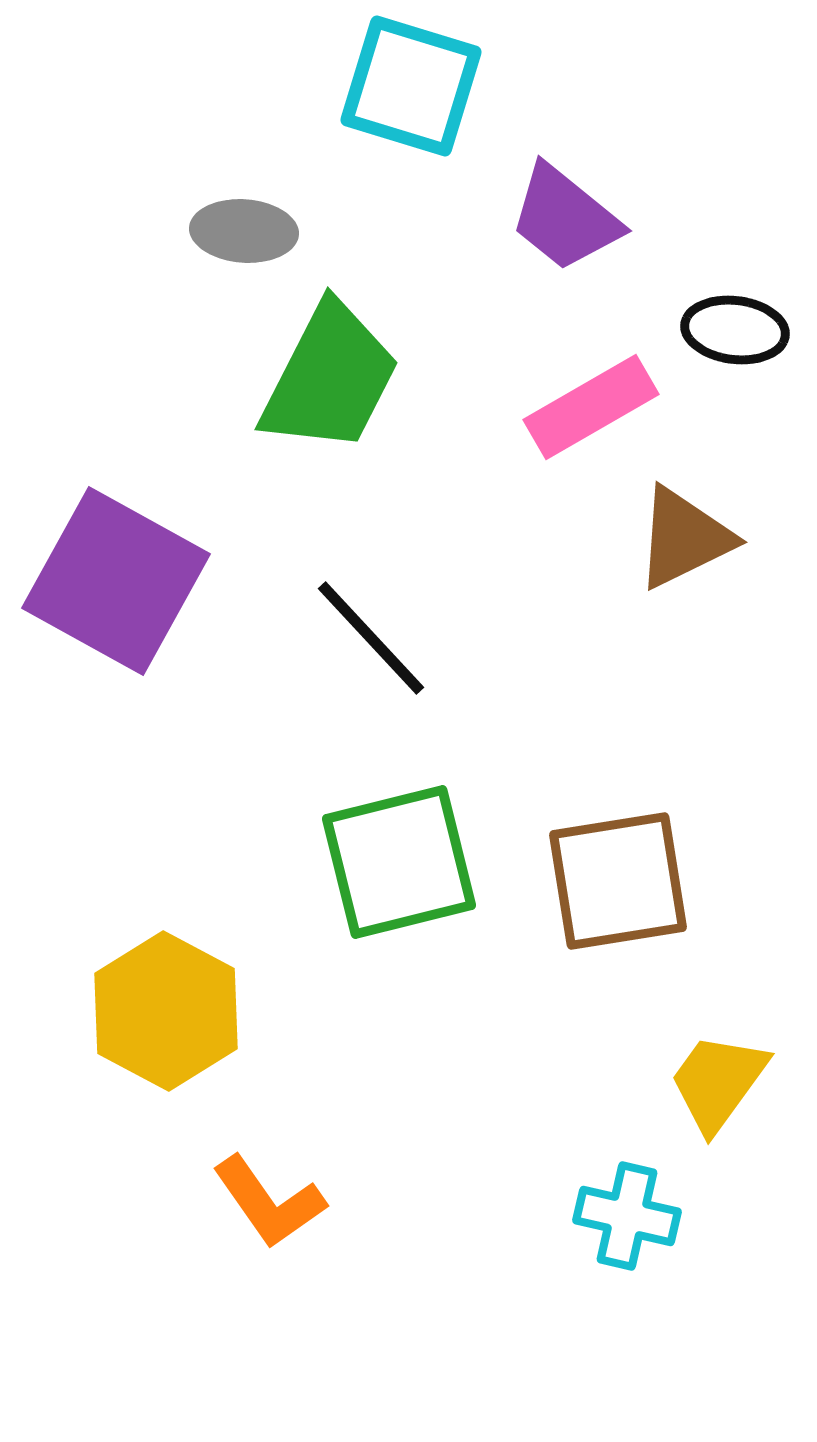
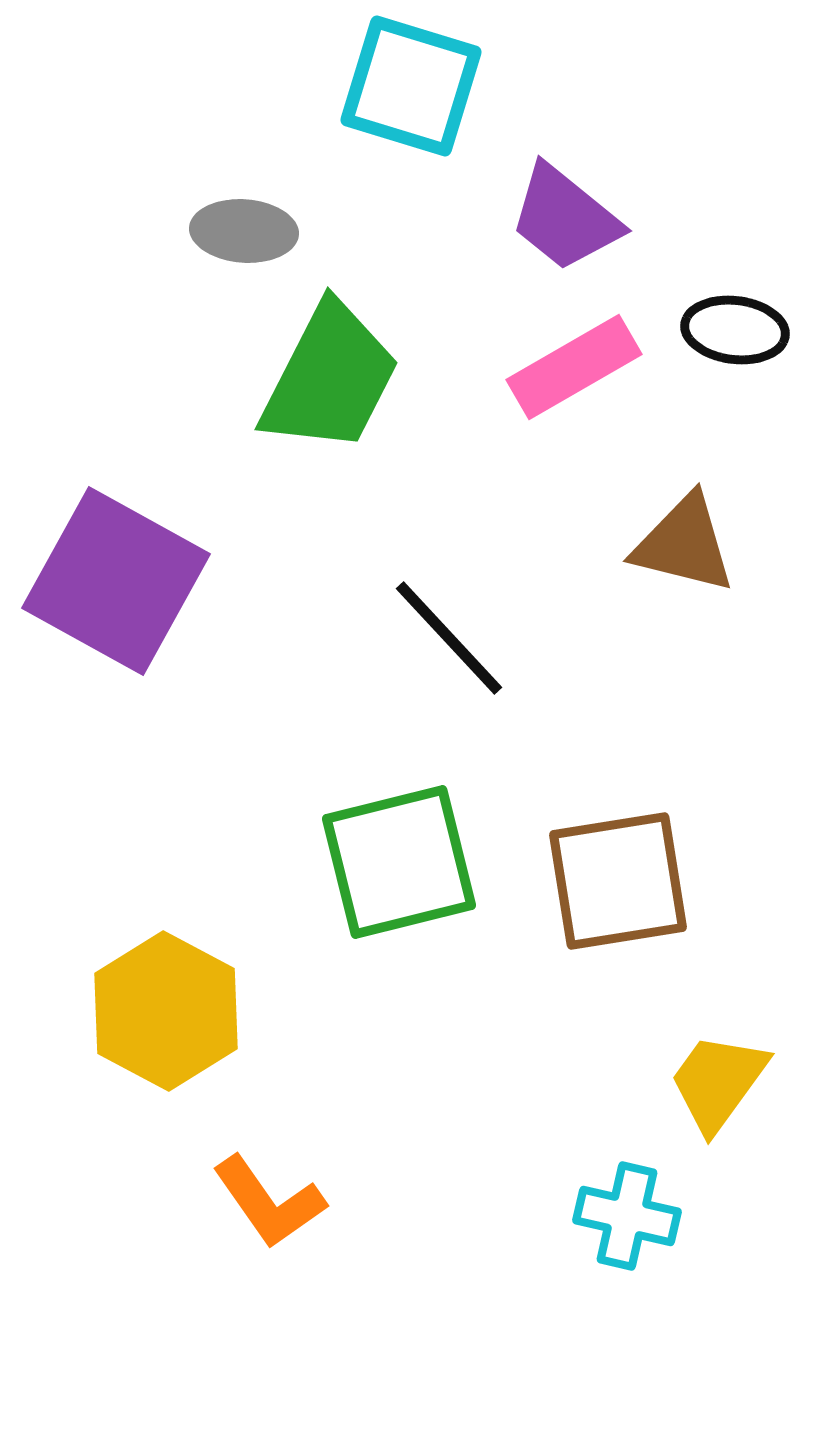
pink rectangle: moved 17 px left, 40 px up
brown triangle: moved 6 px down; rotated 40 degrees clockwise
black line: moved 78 px right
